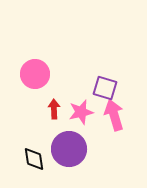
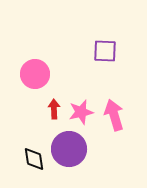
purple square: moved 37 px up; rotated 15 degrees counterclockwise
